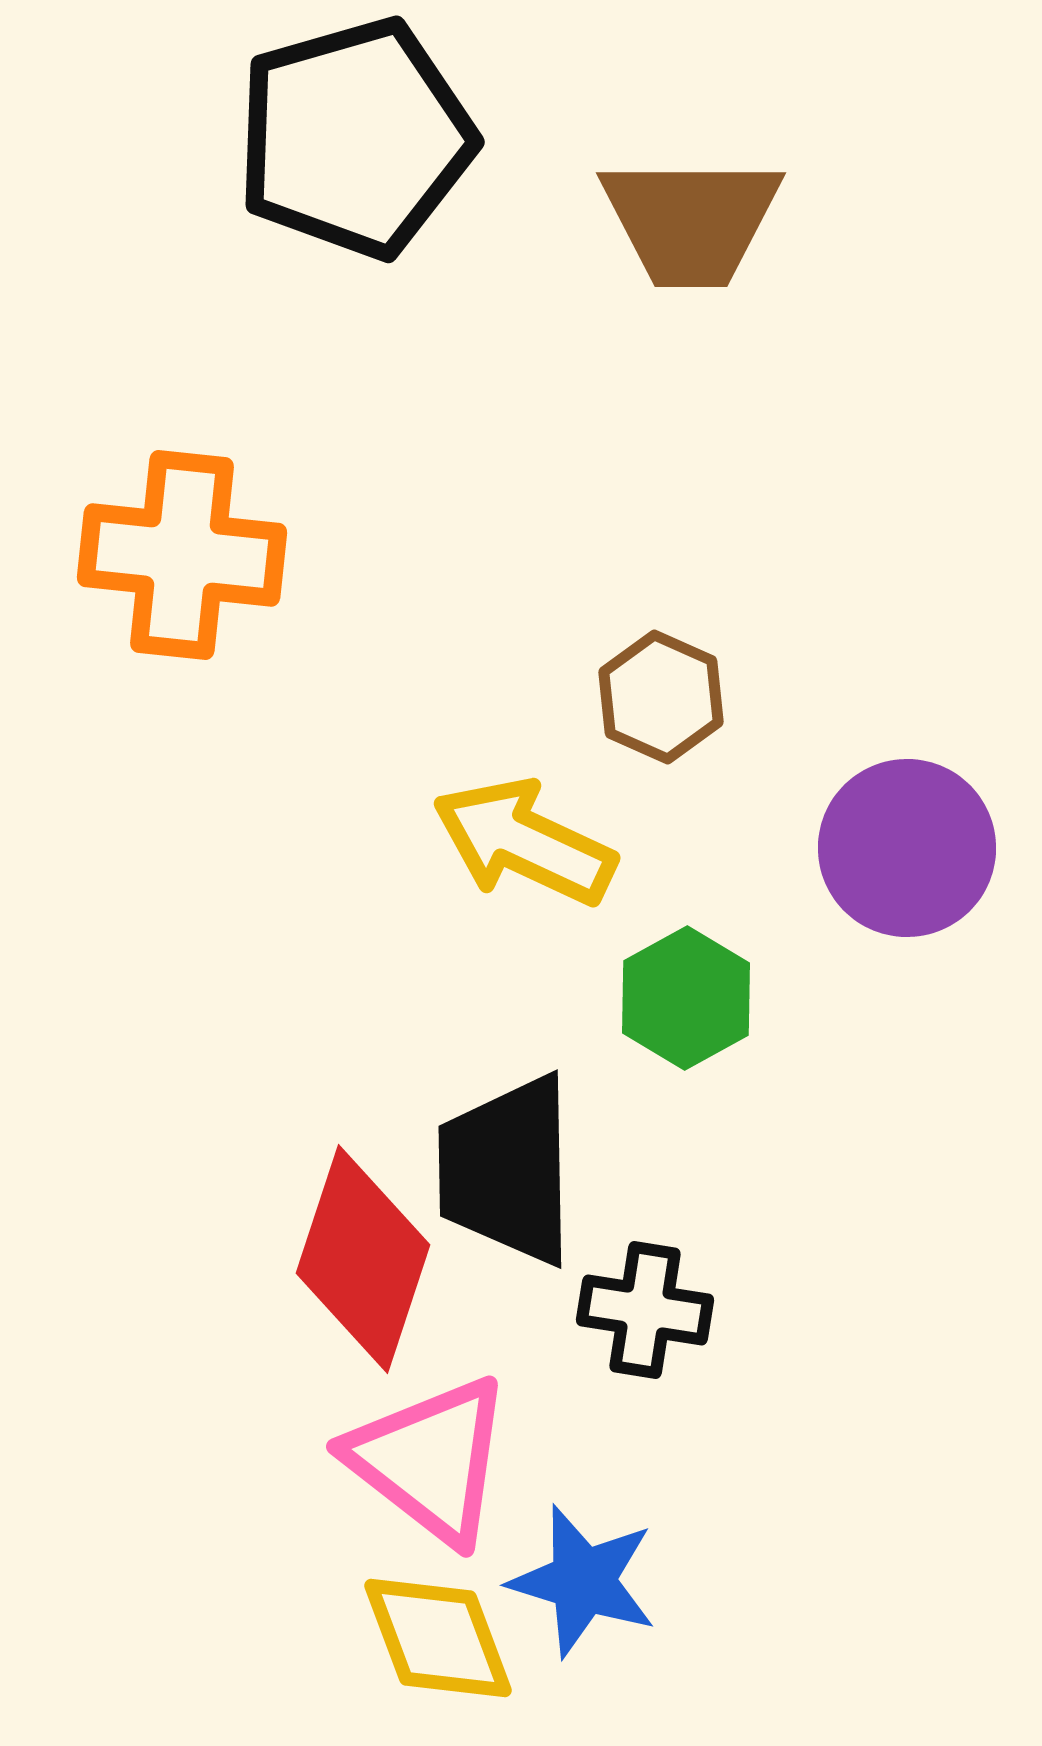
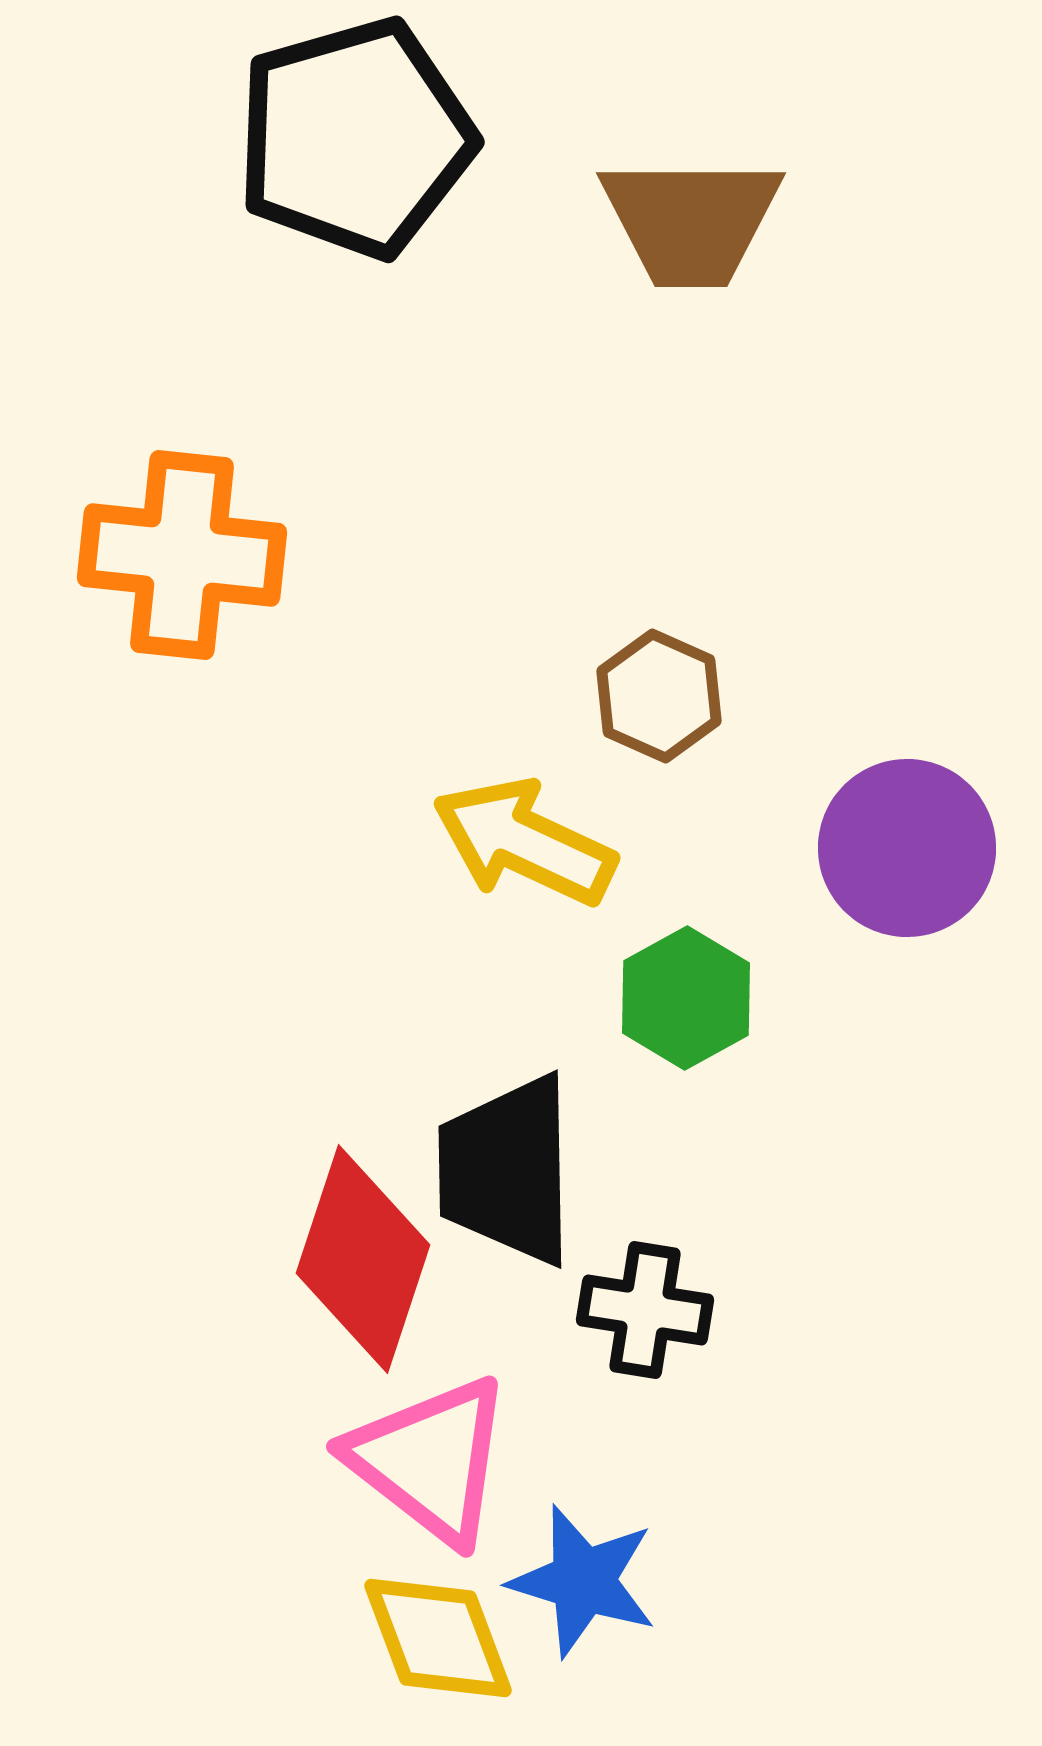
brown hexagon: moved 2 px left, 1 px up
